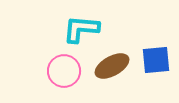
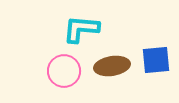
brown ellipse: rotated 20 degrees clockwise
